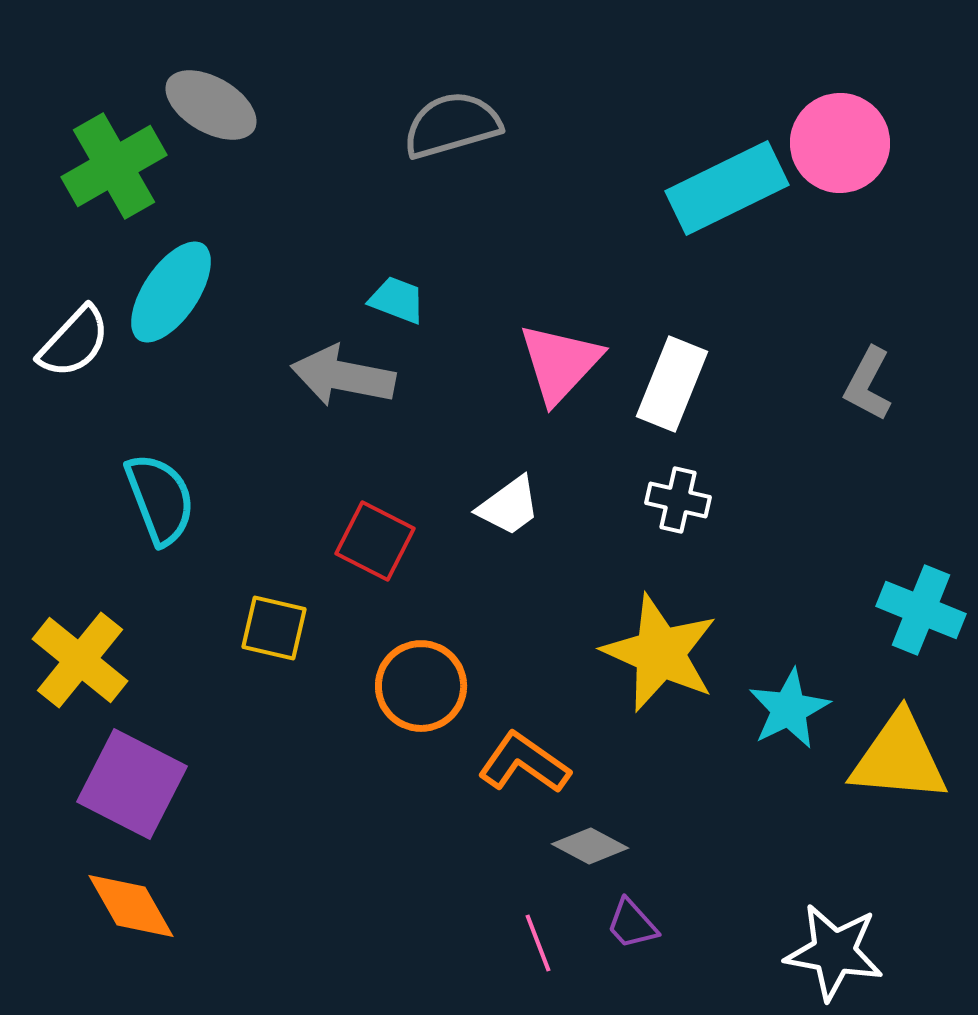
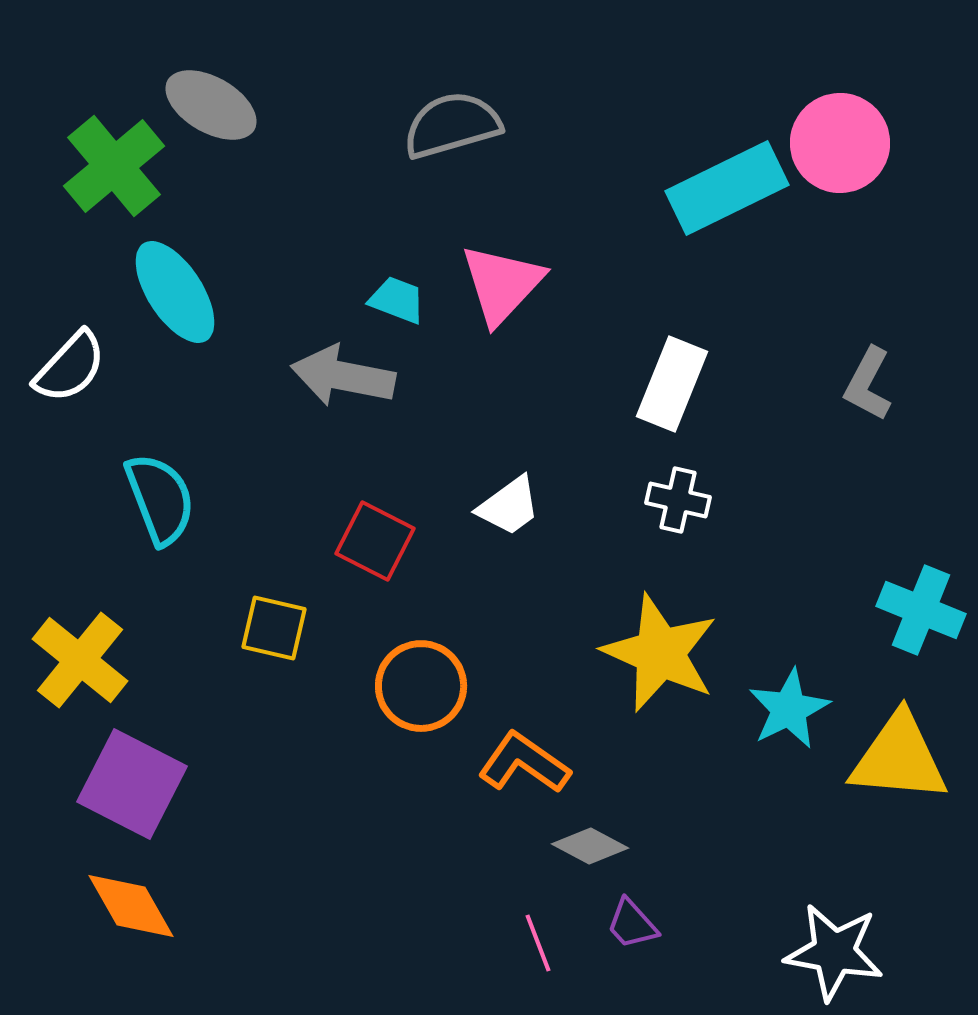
green cross: rotated 10 degrees counterclockwise
cyan ellipse: moved 4 px right; rotated 67 degrees counterclockwise
white semicircle: moved 4 px left, 25 px down
pink triangle: moved 58 px left, 79 px up
